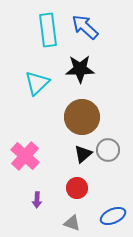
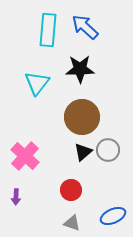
cyan rectangle: rotated 12 degrees clockwise
cyan triangle: rotated 8 degrees counterclockwise
black triangle: moved 2 px up
red circle: moved 6 px left, 2 px down
purple arrow: moved 21 px left, 3 px up
